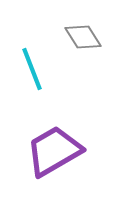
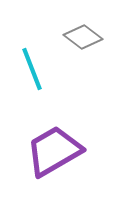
gray diamond: rotated 21 degrees counterclockwise
